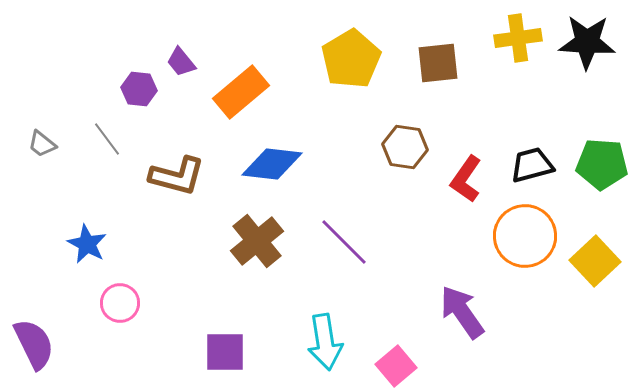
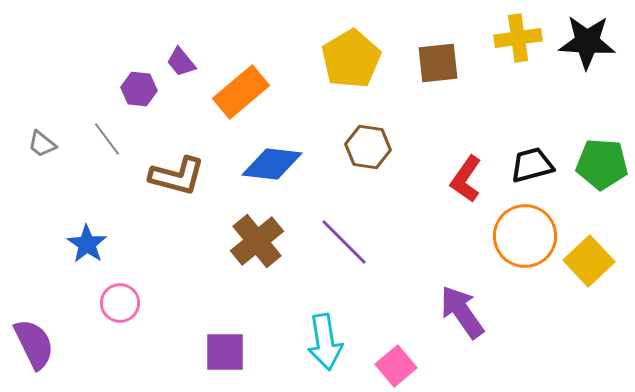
brown hexagon: moved 37 px left
blue star: rotated 6 degrees clockwise
yellow square: moved 6 px left
